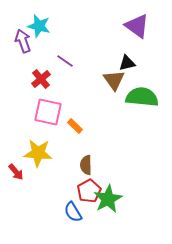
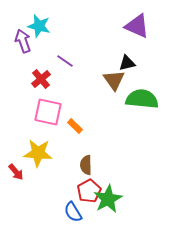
purple triangle: rotated 12 degrees counterclockwise
green semicircle: moved 2 px down
